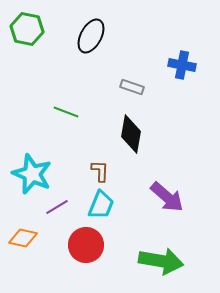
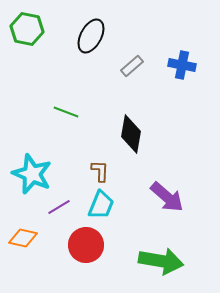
gray rectangle: moved 21 px up; rotated 60 degrees counterclockwise
purple line: moved 2 px right
